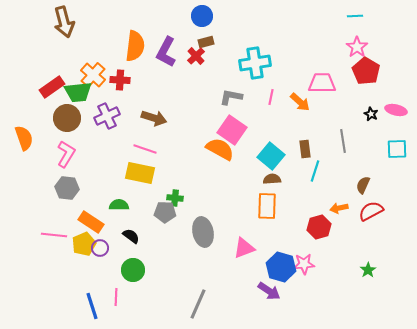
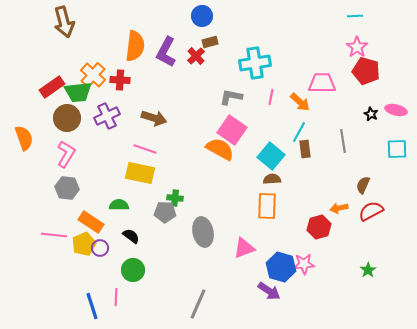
brown rectangle at (206, 42): moved 4 px right
red pentagon at (366, 71): rotated 16 degrees counterclockwise
cyan line at (315, 171): moved 16 px left, 39 px up; rotated 10 degrees clockwise
